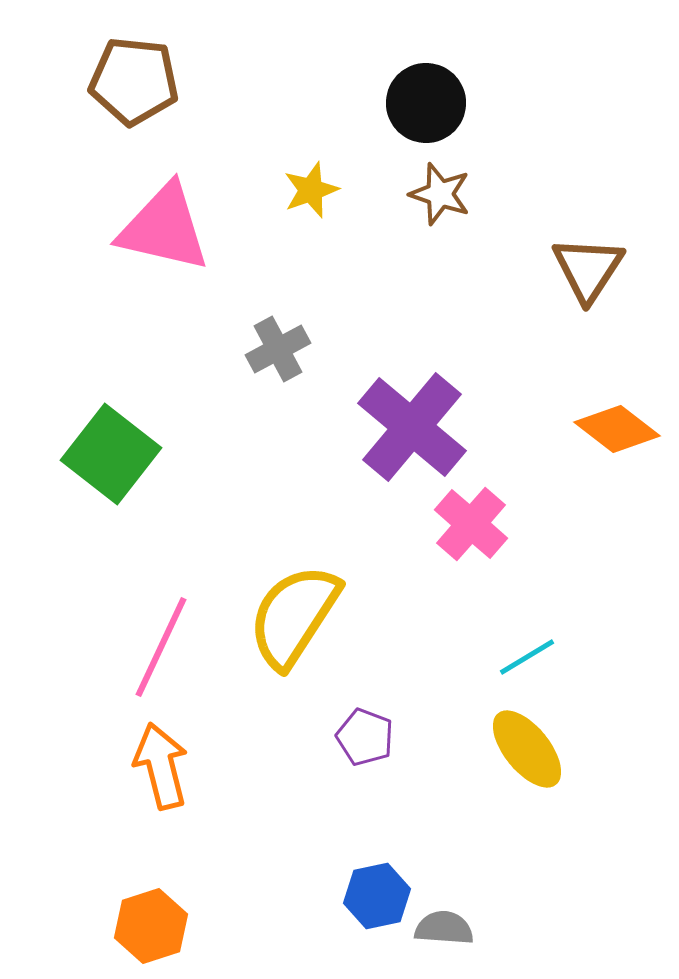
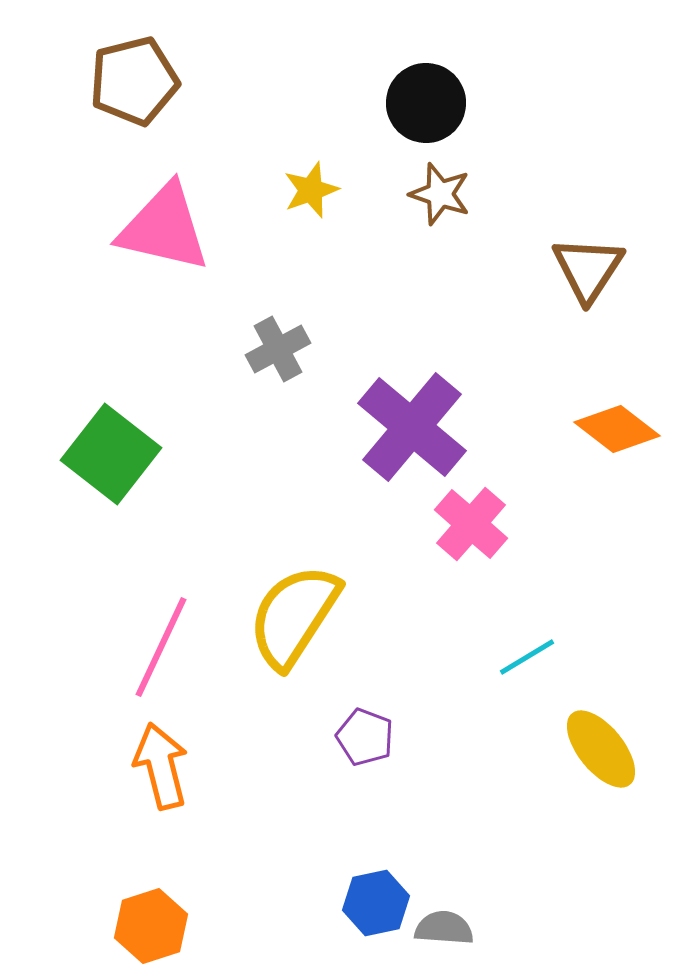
brown pentagon: rotated 20 degrees counterclockwise
yellow ellipse: moved 74 px right
blue hexagon: moved 1 px left, 7 px down
